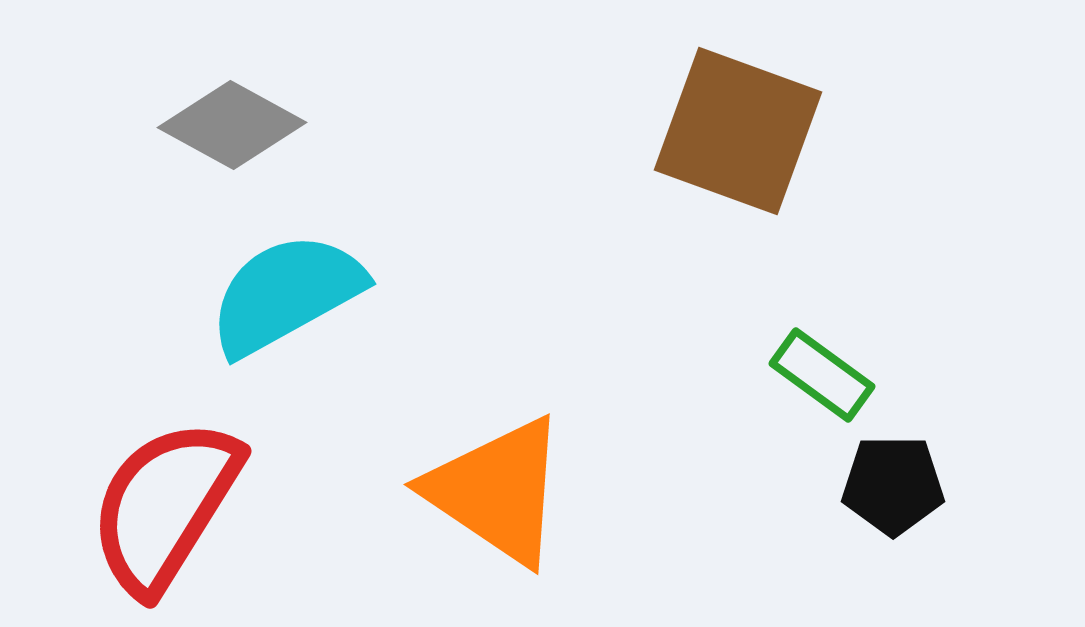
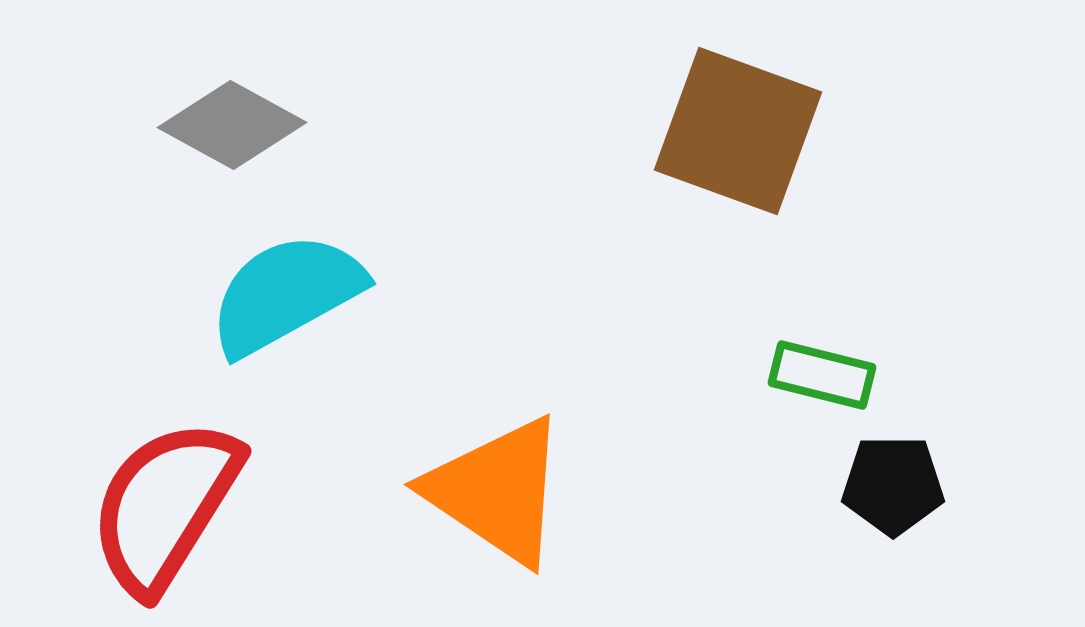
green rectangle: rotated 22 degrees counterclockwise
